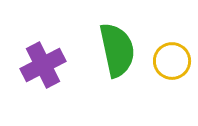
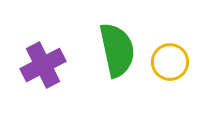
yellow circle: moved 2 px left, 1 px down
